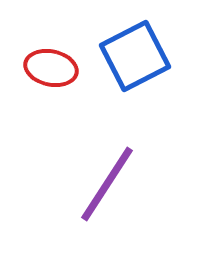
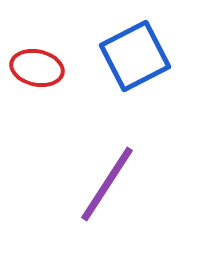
red ellipse: moved 14 px left
